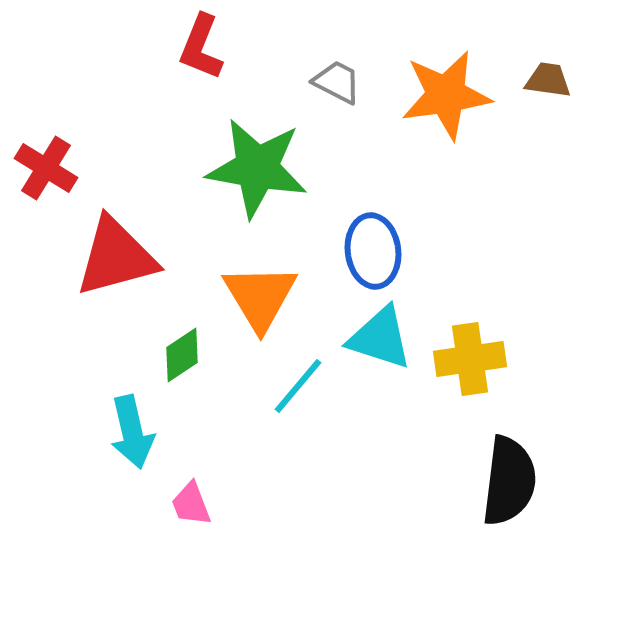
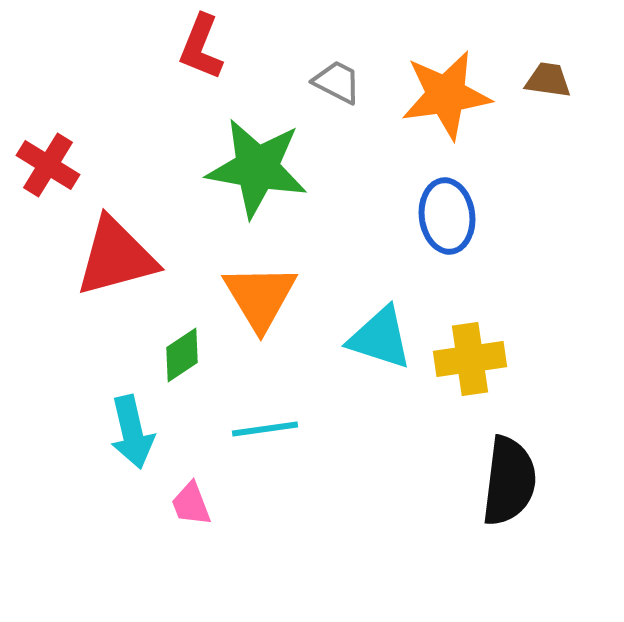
red cross: moved 2 px right, 3 px up
blue ellipse: moved 74 px right, 35 px up
cyan line: moved 33 px left, 43 px down; rotated 42 degrees clockwise
